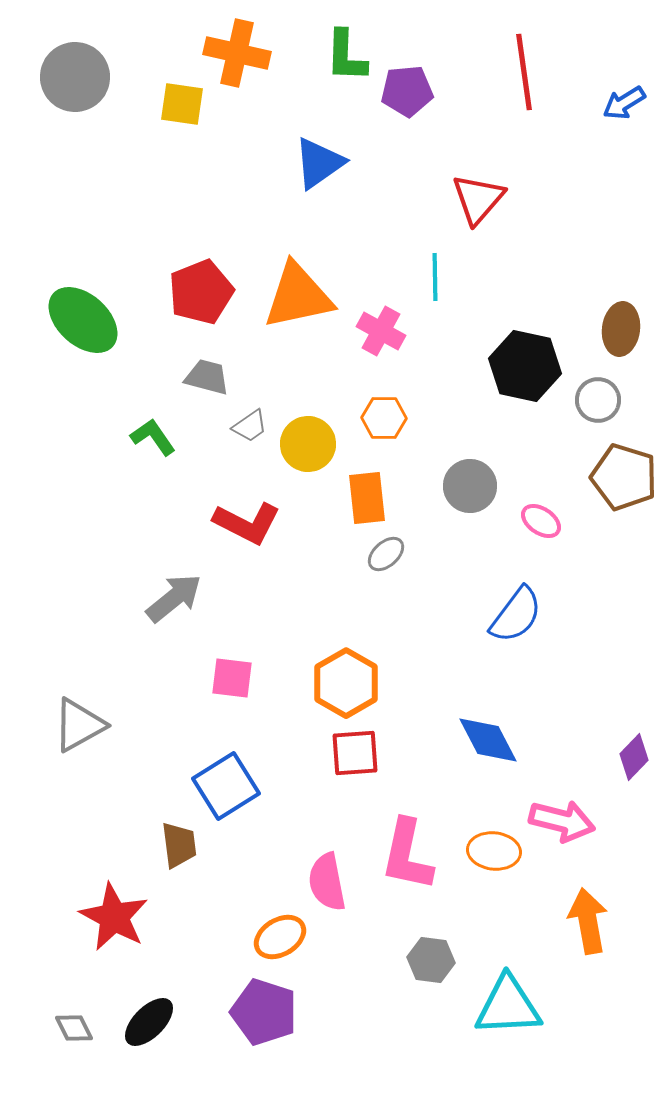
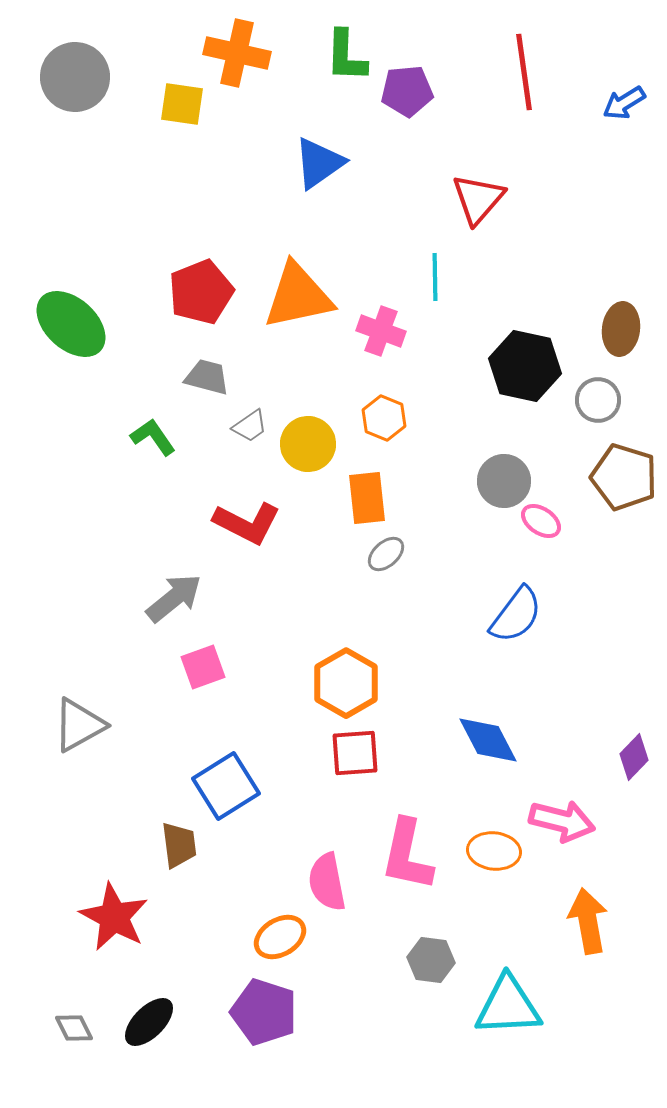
green ellipse at (83, 320): moved 12 px left, 4 px down
pink cross at (381, 331): rotated 9 degrees counterclockwise
orange hexagon at (384, 418): rotated 21 degrees clockwise
gray circle at (470, 486): moved 34 px right, 5 px up
pink square at (232, 678): moved 29 px left, 11 px up; rotated 27 degrees counterclockwise
